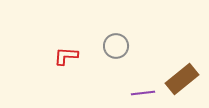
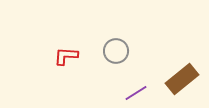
gray circle: moved 5 px down
purple line: moved 7 px left; rotated 25 degrees counterclockwise
